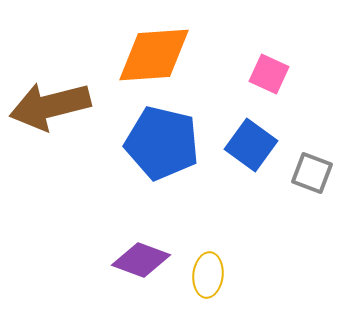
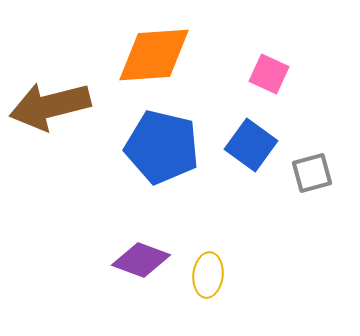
blue pentagon: moved 4 px down
gray square: rotated 36 degrees counterclockwise
